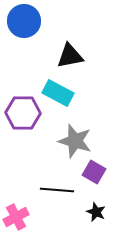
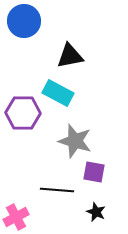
purple square: rotated 20 degrees counterclockwise
